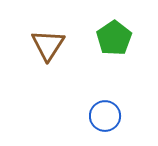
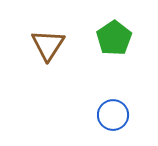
blue circle: moved 8 px right, 1 px up
